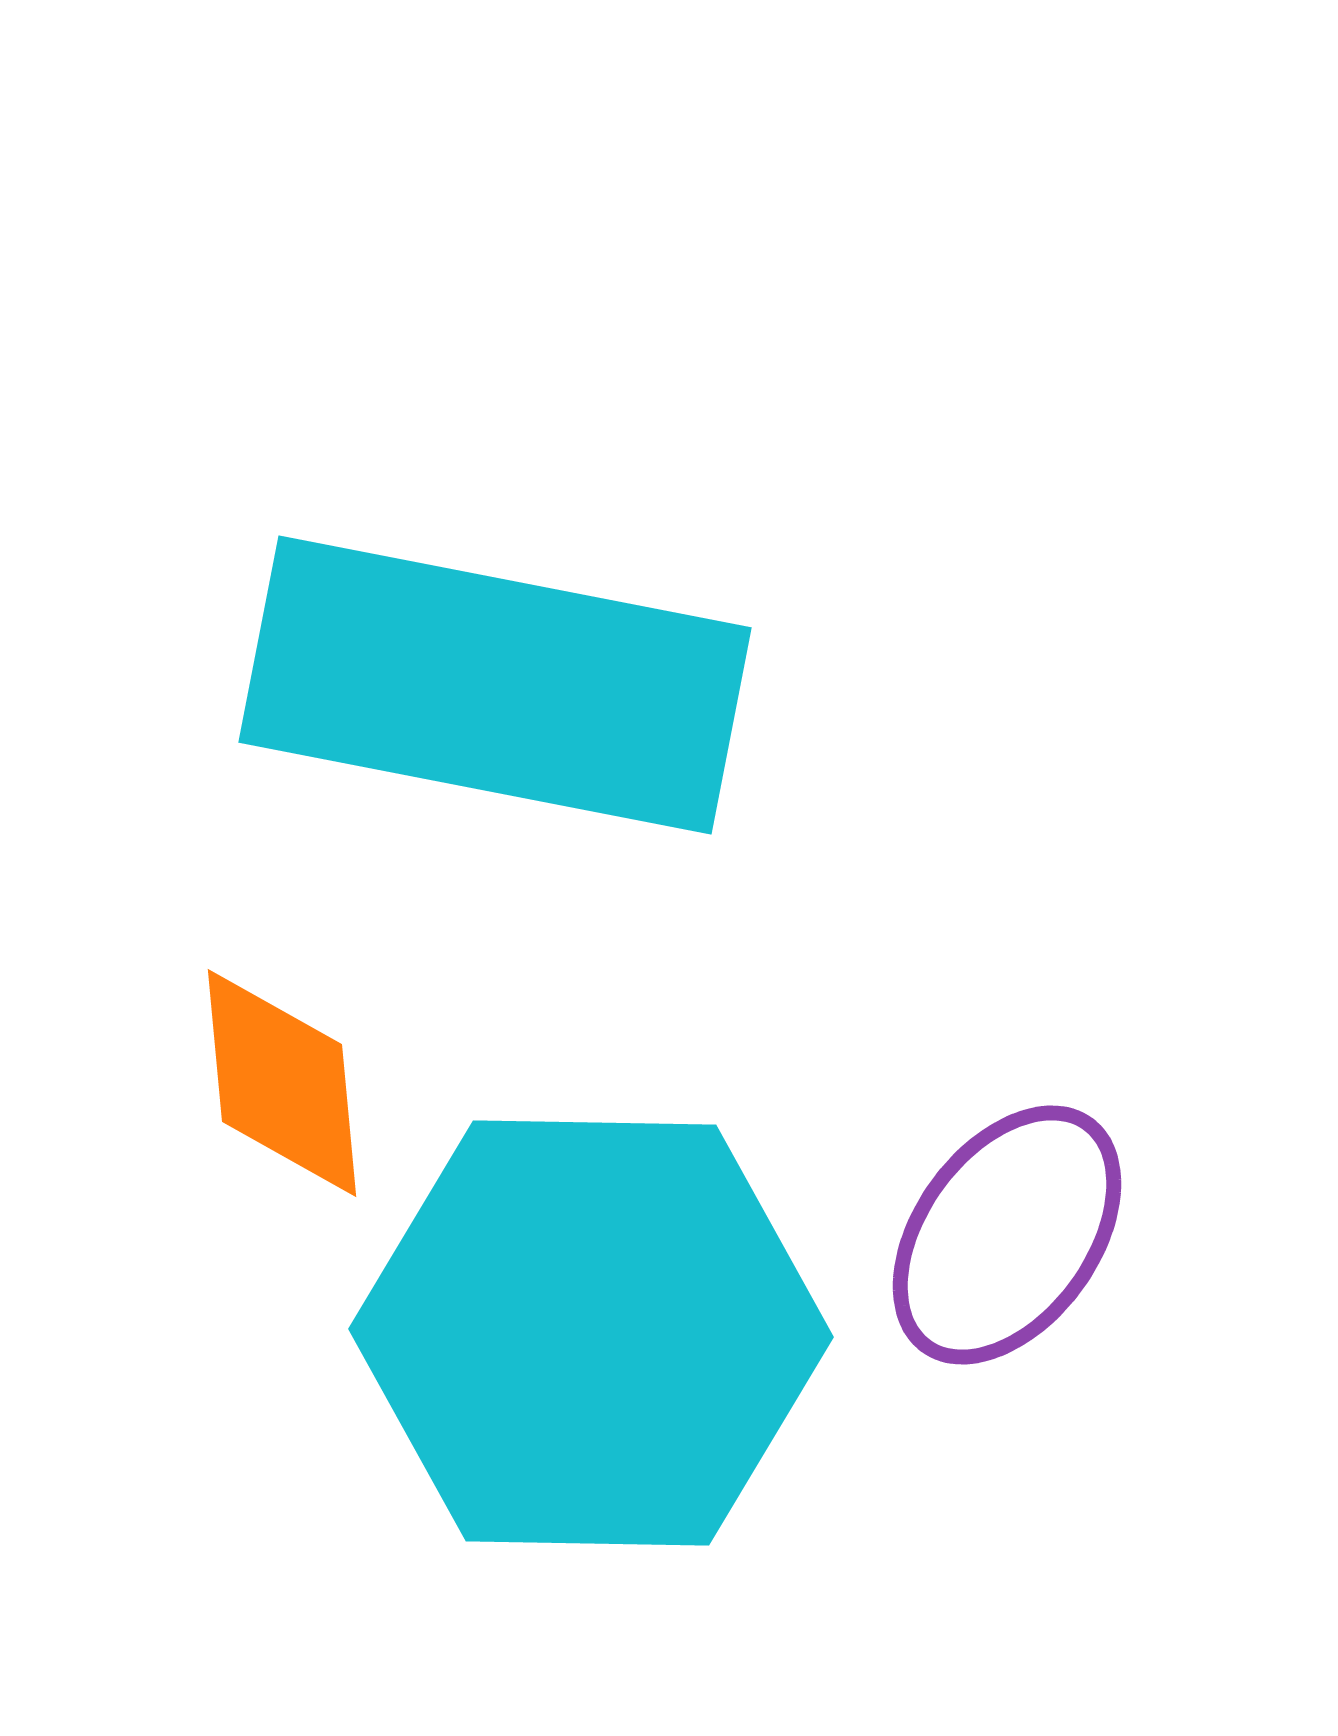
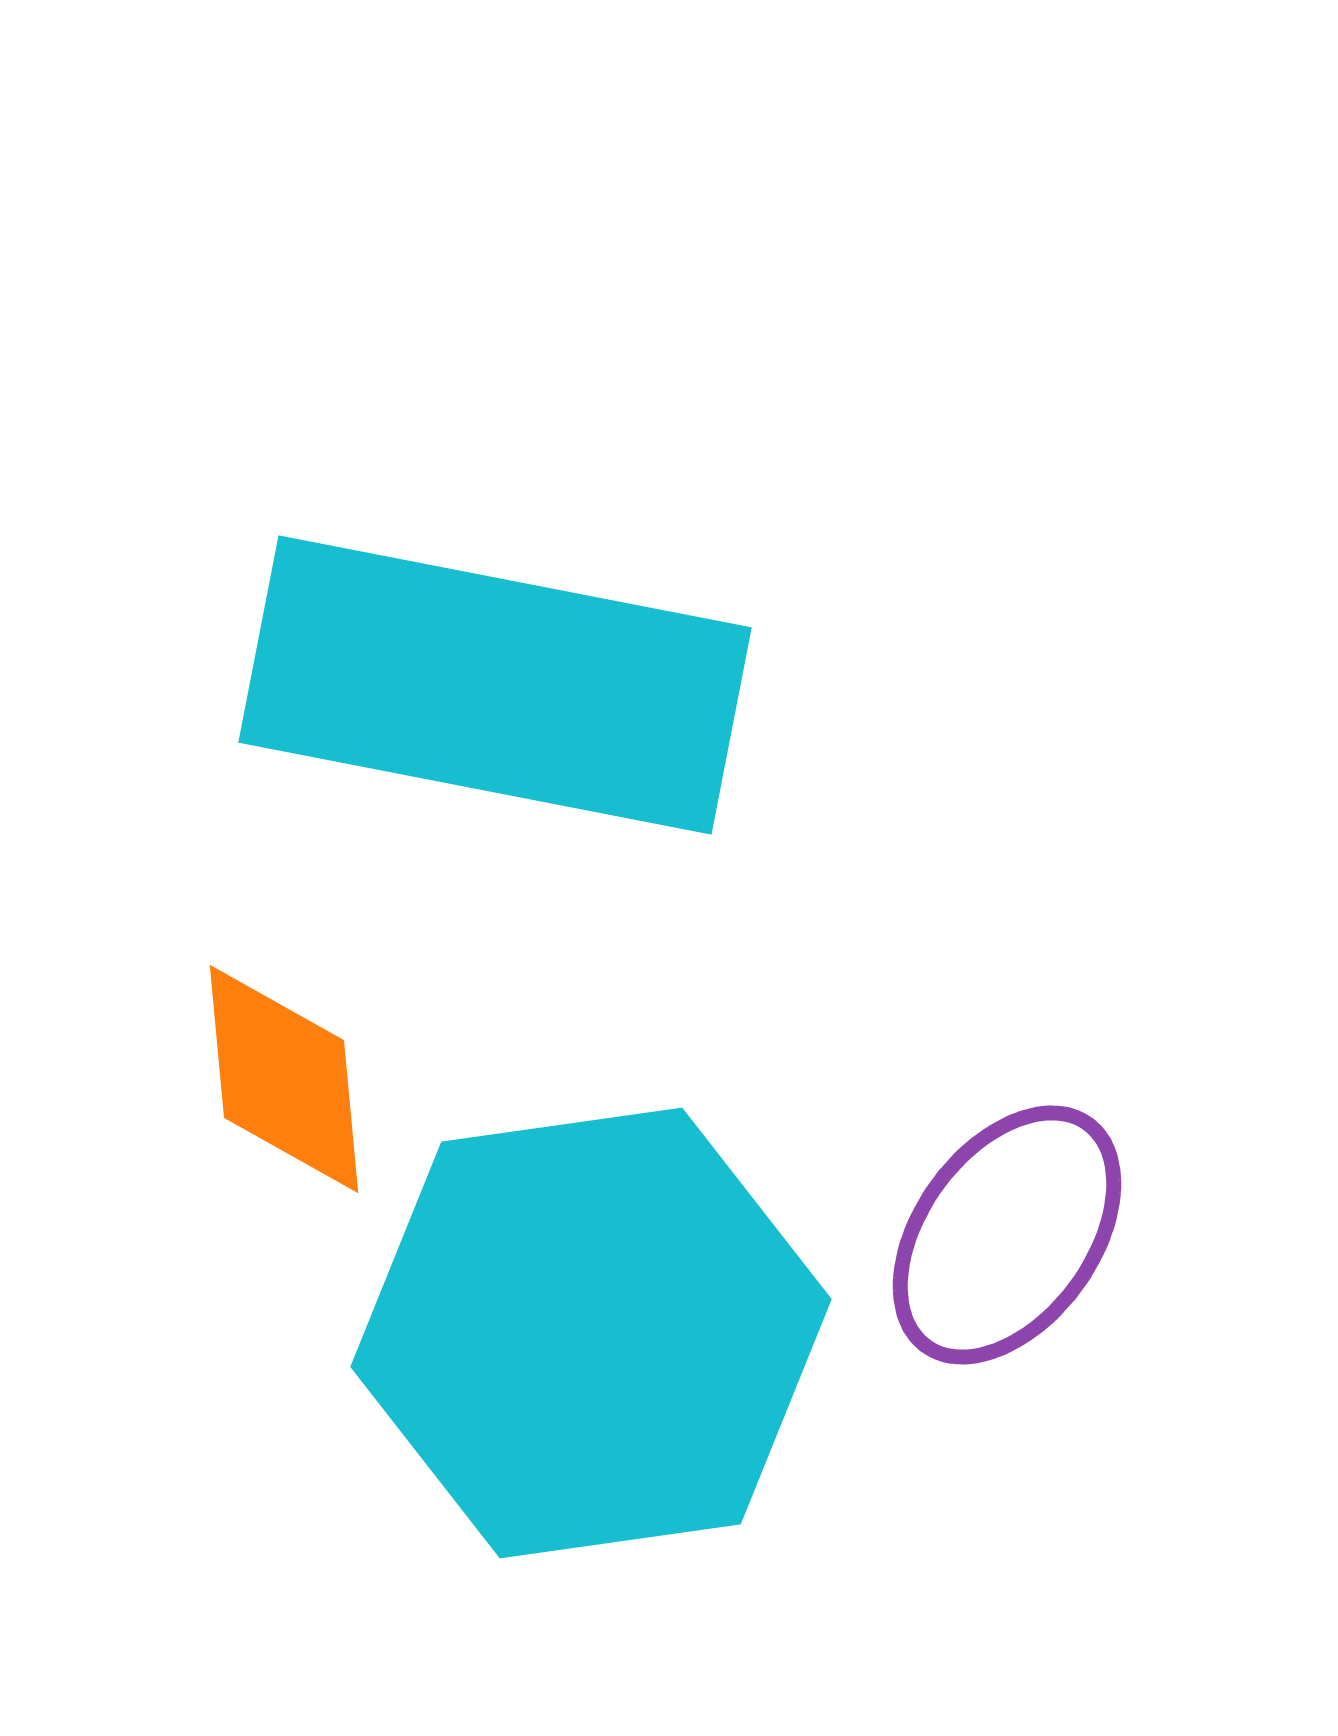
orange diamond: moved 2 px right, 4 px up
cyan hexagon: rotated 9 degrees counterclockwise
